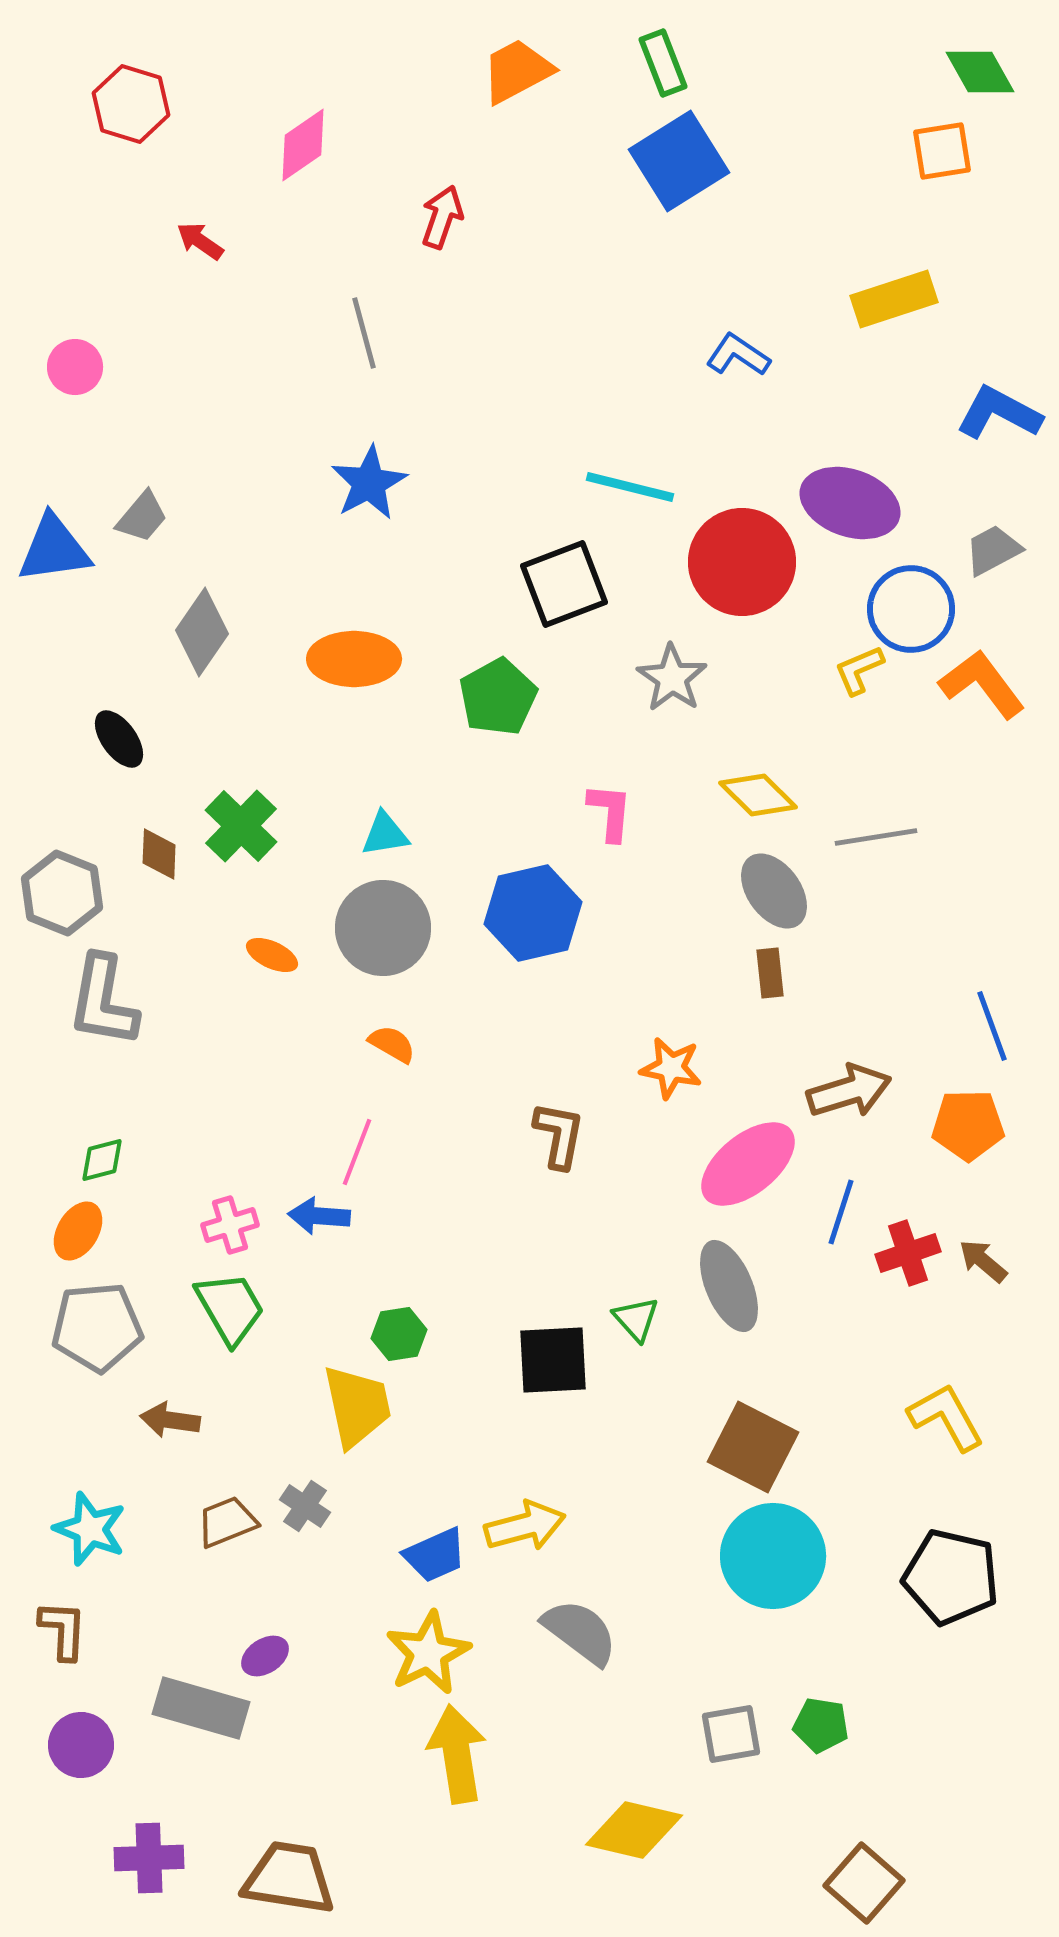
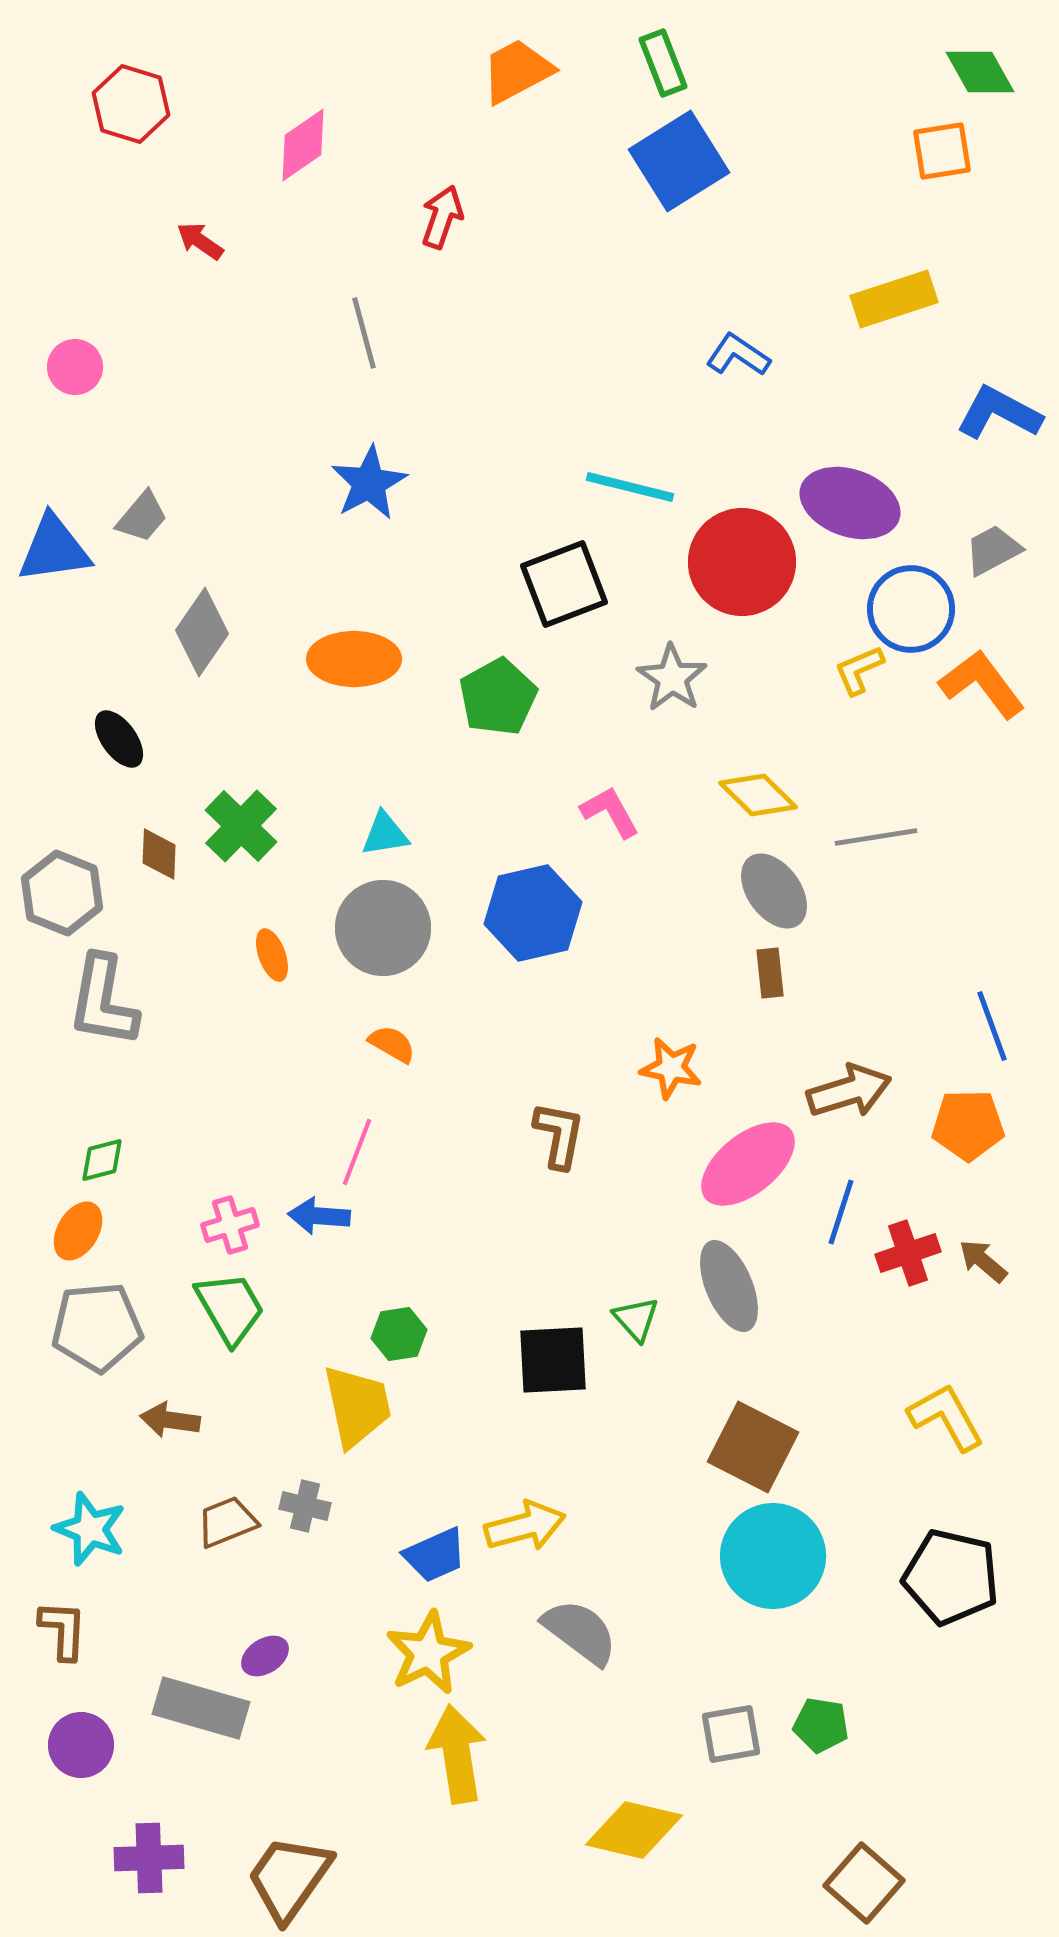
pink L-shape at (610, 812): rotated 34 degrees counterclockwise
orange ellipse at (272, 955): rotated 45 degrees clockwise
gray cross at (305, 1506): rotated 21 degrees counterclockwise
brown trapezoid at (289, 1878): rotated 64 degrees counterclockwise
